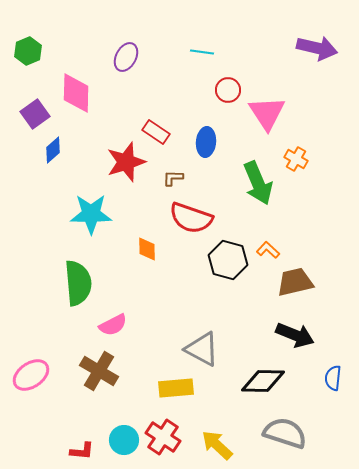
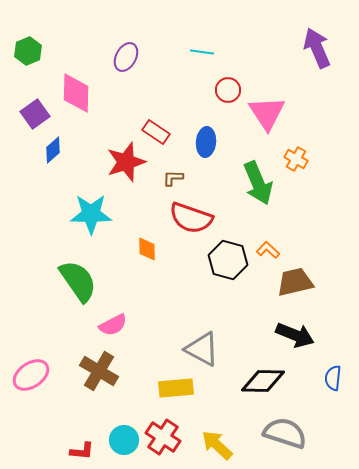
purple arrow: rotated 126 degrees counterclockwise
green semicircle: moved 2 px up; rotated 30 degrees counterclockwise
